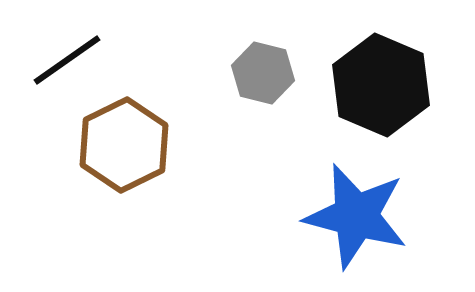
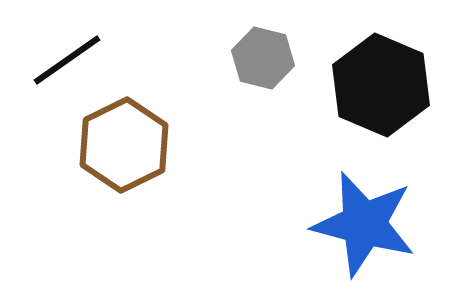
gray hexagon: moved 15 px up
blue star: moved 8 px right, 8 px down
